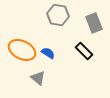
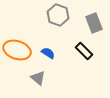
gray hexagon: rotated 10 degrees clockwise
orange ellipse: moved 5 px left; rotated 8 degrees counterclockwise
